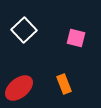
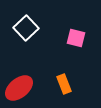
white square: moved 2 px right, 2 px up
